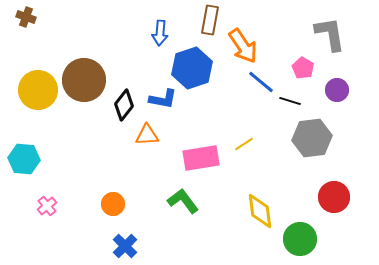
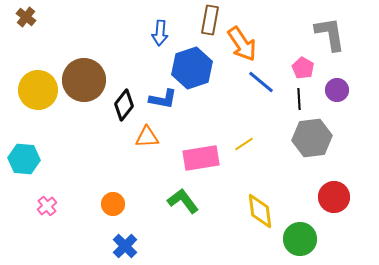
brown cross: rotated 18 degrees clockwise
orange arrow: moved 1 px left, 2 px up
black line: moved 9 px right, 2 px up; rotated 70 degrees clockwise
orange triangle: moved 2 px down
